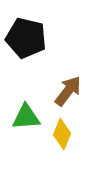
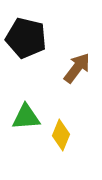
brown arrow: moved 9 px right, 23 px up
yellow diamond: moved 1 px left, 1 px down
